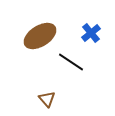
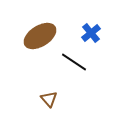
black line: moved 3 px right
brown triangle: moved 2 px right
